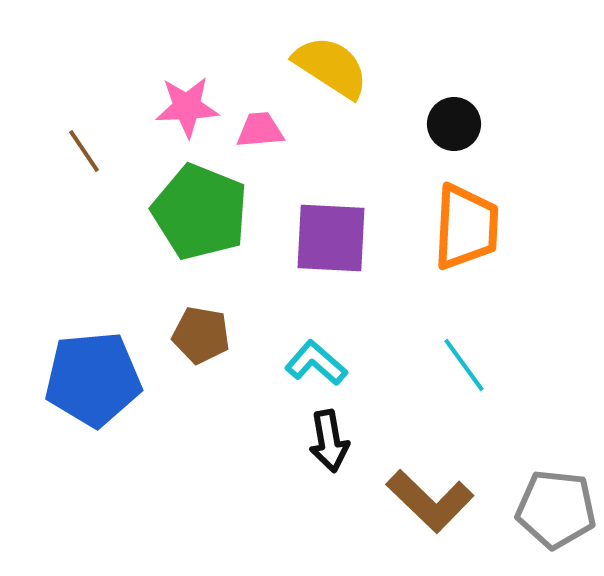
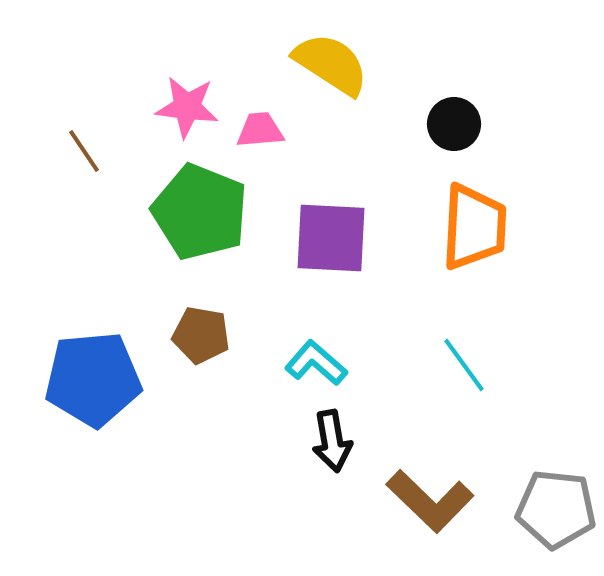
yellow semicircle: moved 3 px up
pink star: rotated 10 degrees clockwise
orange trapezoid: moved 8 px right
black arrow: moved 3 px right
